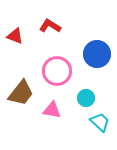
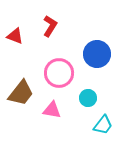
red L-shape: rotated 90 degrees clockwise
pink circle: moved 2 px right, 2 px down
cyan circle: moved 2 px right
cyan trapezoid: moved 3 px right, 3 px down; rotated 85 degrees clockwise
